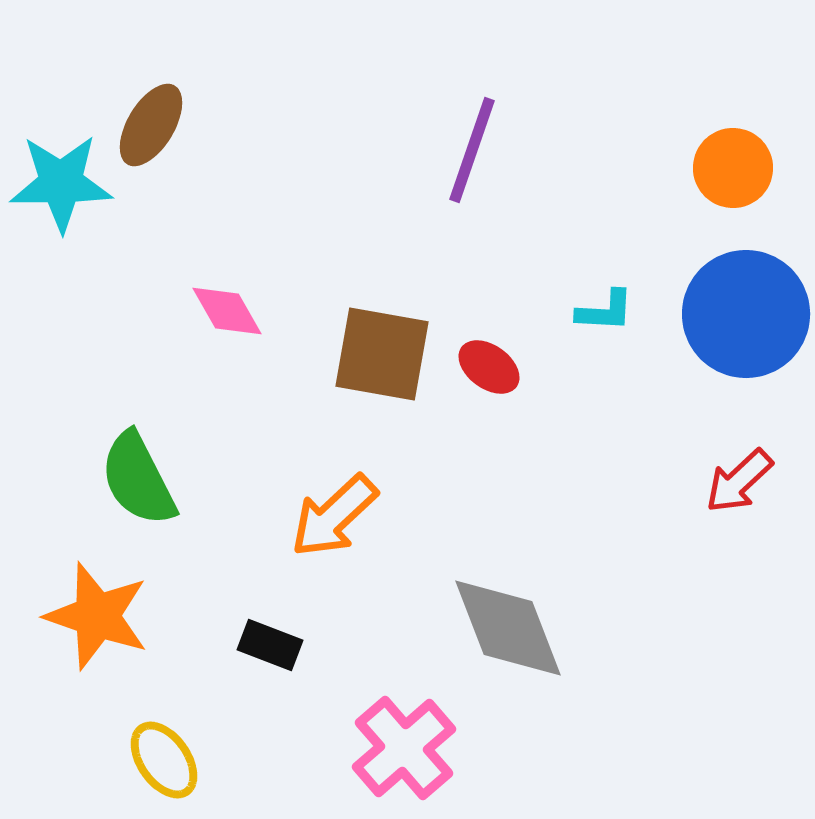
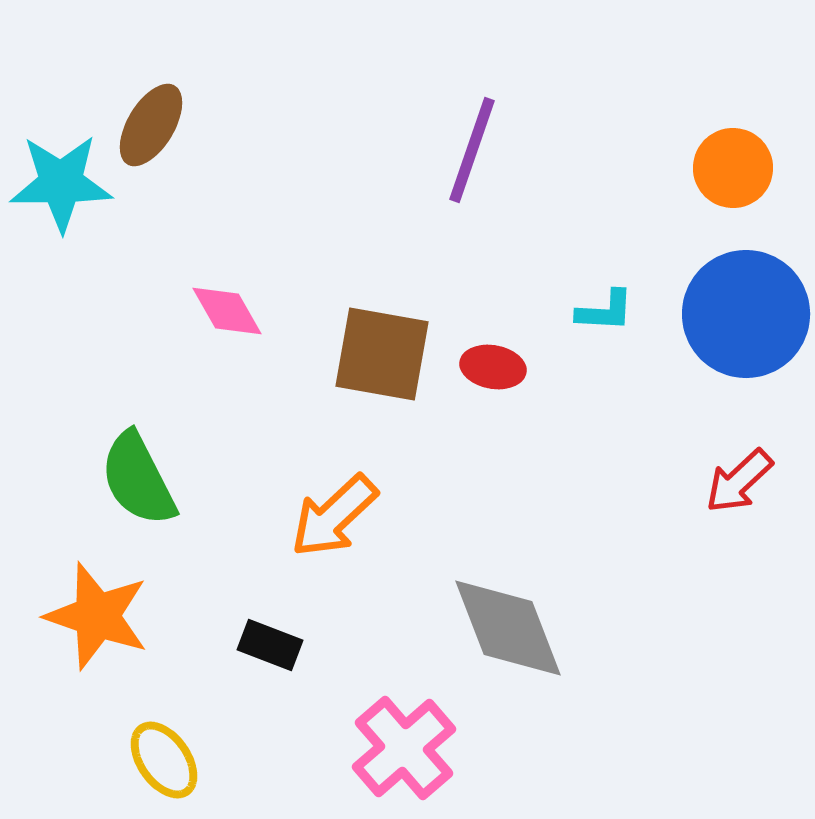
red ellipse: moved 4 px right; rotated 26 degrees counterclockwise
